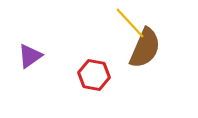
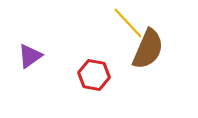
yellow line: moved 2 px left
brown semicircle: moved 3 px right, 1 px down
